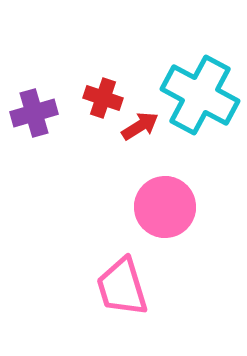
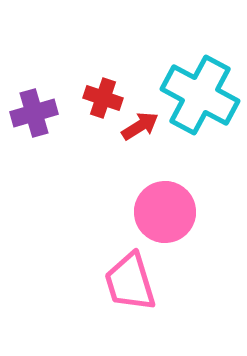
pink circle: moved 5 px down
pink trapezoid: moved 8 px right, 5 px up
